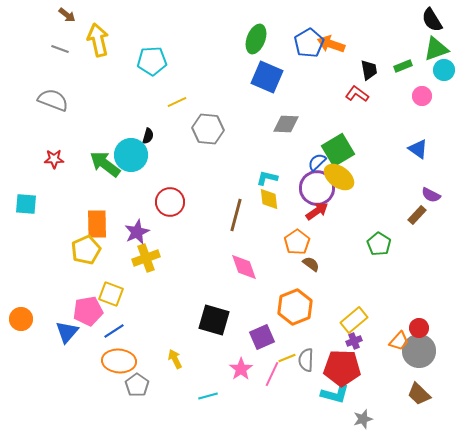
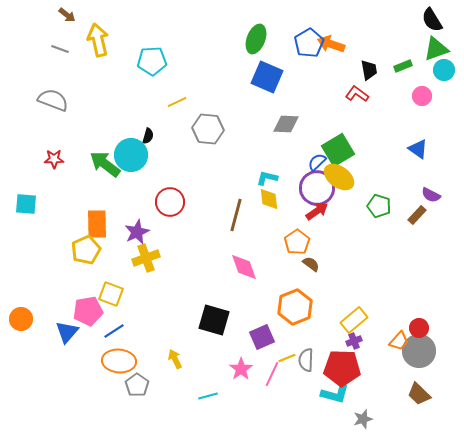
green pentagon at (379, 244): moved 38 px up; rotated 15 degrees counterclockwise
